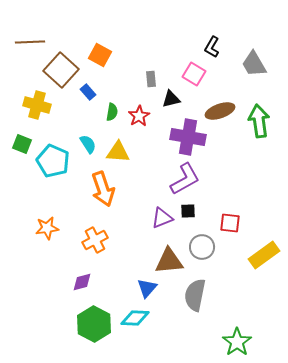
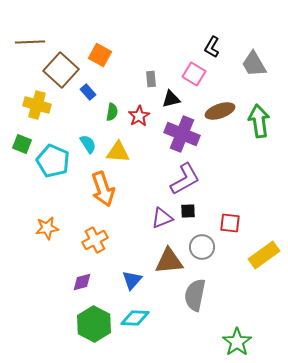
purple cross: moved 6 px left, 3 px up; rotated 12 degrees clockwise
blue triangle: moved 15 px left, 8 px up
